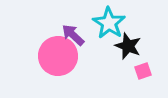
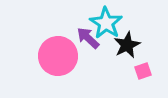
cyan star: moved 3 px left
purple arrow: moved 15 px right, 3 px down
black star: moved 1 px left, 1 px up; rotated 24 degrees clockwise
